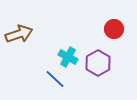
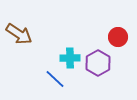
red circle: moved 4 px right, 8 px down
brown arrow: rotated 52 degrees clockwise
cyan cross: moved 2 px right, 1 px down; rotated 30 degrees counterclockwise
